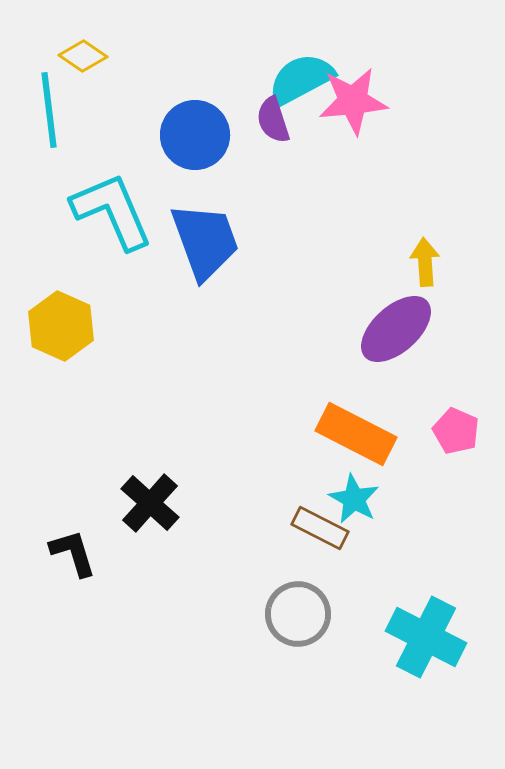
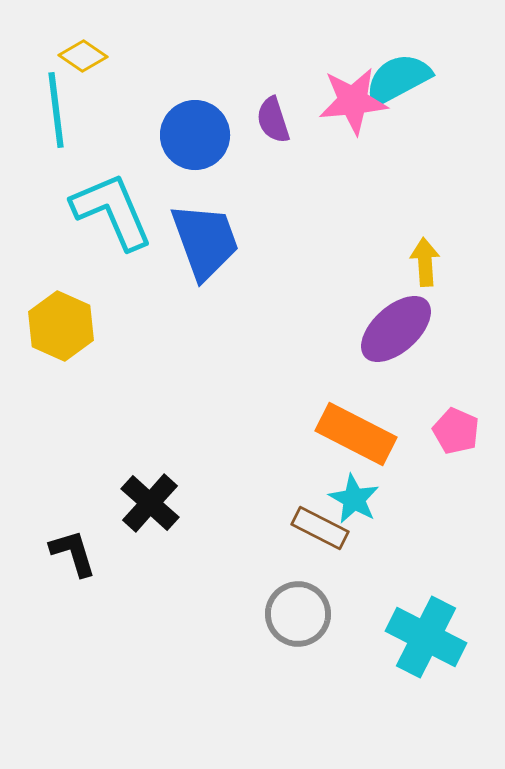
cyan semicircle: moved 97 px right
cyan line: moved 7 px right
